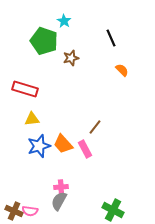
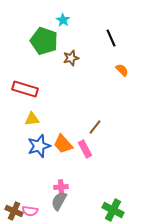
cyan star: moved 1 px left, 1 px up
